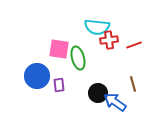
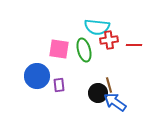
red line: rotated 21 degrees clockwise
green ellipse: moved 6 px right, 8 px up
brown line: moved 24 px left, 1 px down
